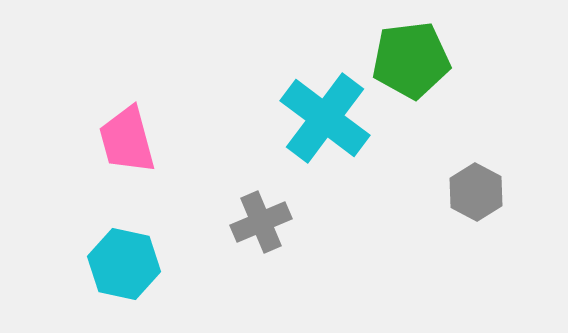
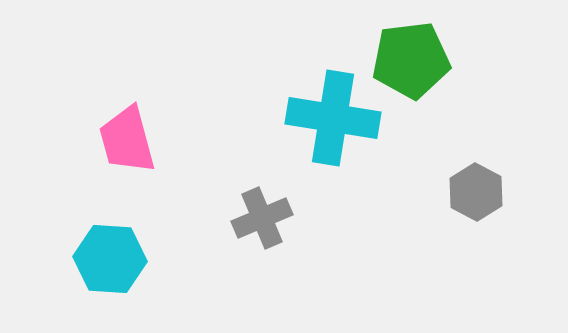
cyan cross: moved 8 px right; rotated 28 degrees counterclockwise
gray cross: moved 1 px right, 4 px up
cyan hexagon: moved 14 px left, 5 px up; rotated 8 degrees counterclockwise
